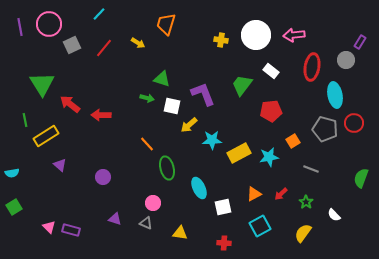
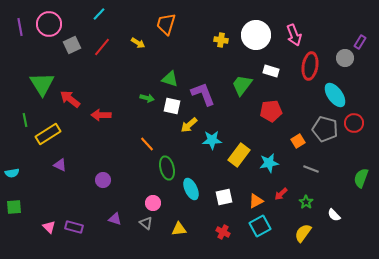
pink arrow at (294, 35): rotated 105 degrees counterclockwise
red line at (104, 48): moved 2 px left, 1 px up
gray circle at (346, 60): moved 1 px left, 2 px up
red ellipse at (312, 67): moved 2 px left, 1 px up
white rectangle at (271, 71): rotated 21 degrees counterclockwise
green triangle at (162, 79): moved 8 px right
cyan ellipse at (335, 95): rotated 25 degrees counterclockwise
red arrow at (70, 104): moved 5 px up
yellow rectangle at (46, 136): moved 2 px right, 2 px up
orange square at (293, 141): moved 5 px right
yellow rectangle at (239, 153): moved 2 px down; rotated 25 degrees counterclockwise
cyan star at (269, 157): moved 6 px down
purple triangle at (60, 165): rotated 16 degrees counterclockwise
purple circle at (103, 177): moved 3 px down
cyan ellipse at (199, 188): moved 8 px left, 1 px down
orange triangle at (254, 194): moved 2 px right, 7 px down
green square at (14, 207): rotated 28 degrees clockwise
white square at (223, 207): moved 1 px right, 10 px up
gray triangle at (146, 223): rotated 16 degrees clockwise
purple rectangle at (71, 230): moved 3 px right, 3 px up
yellow triangle at (180, 233): moved 1 px left, 4 px up; rotated 14 degrees counterclockwise
red cross at (224, 243): moved 1 px left, 11 px up; rotated 24 degrees clockwise
